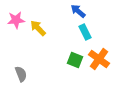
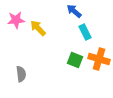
blue arrow: moved 4 px left
orange cross: rotated 20 degrees counterclockwise
gray semicircle: rotated 14 degrees clockwise
